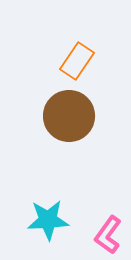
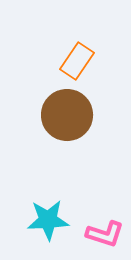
brown circle: moved 2 px left, 1 px up
pink L-shape: moved 3 px left, 1 px up; rotated 108 degrees counterclockwise
